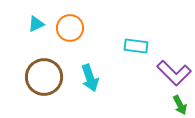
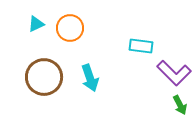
cyan rectangle: moved 5 px right
